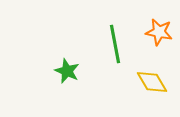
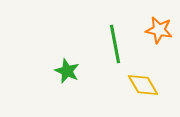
orange star: moved 2 px up
yellow diamond: moved 9 px left, 3 px down
